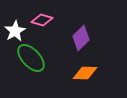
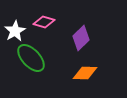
pink diamond: moved 2 px right, 2 px down
